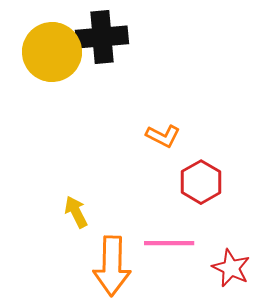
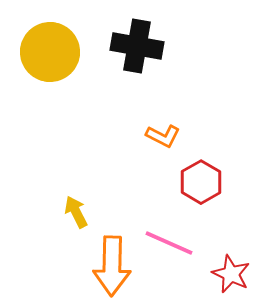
black cross: moved 35 px right, 9 px down; rotated 15 degrees clockwise
yellow circle: moved 2 px left
pink line: rotated 24 degrees clockwise
red star: moved 6 px down
